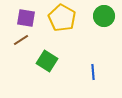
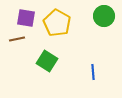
yellow pentagon: moved 5 px left, 5 px down
brown line: moved 4 px left, 1 px up; rotated 21 degrees clockwise
